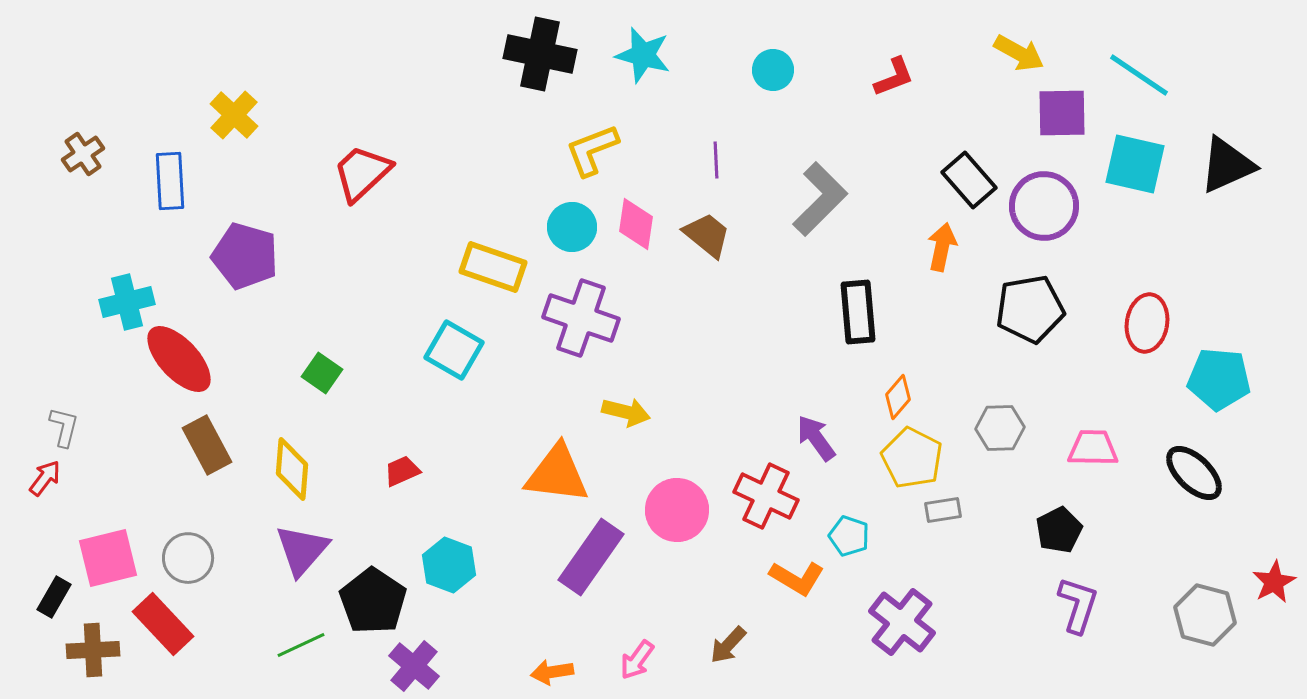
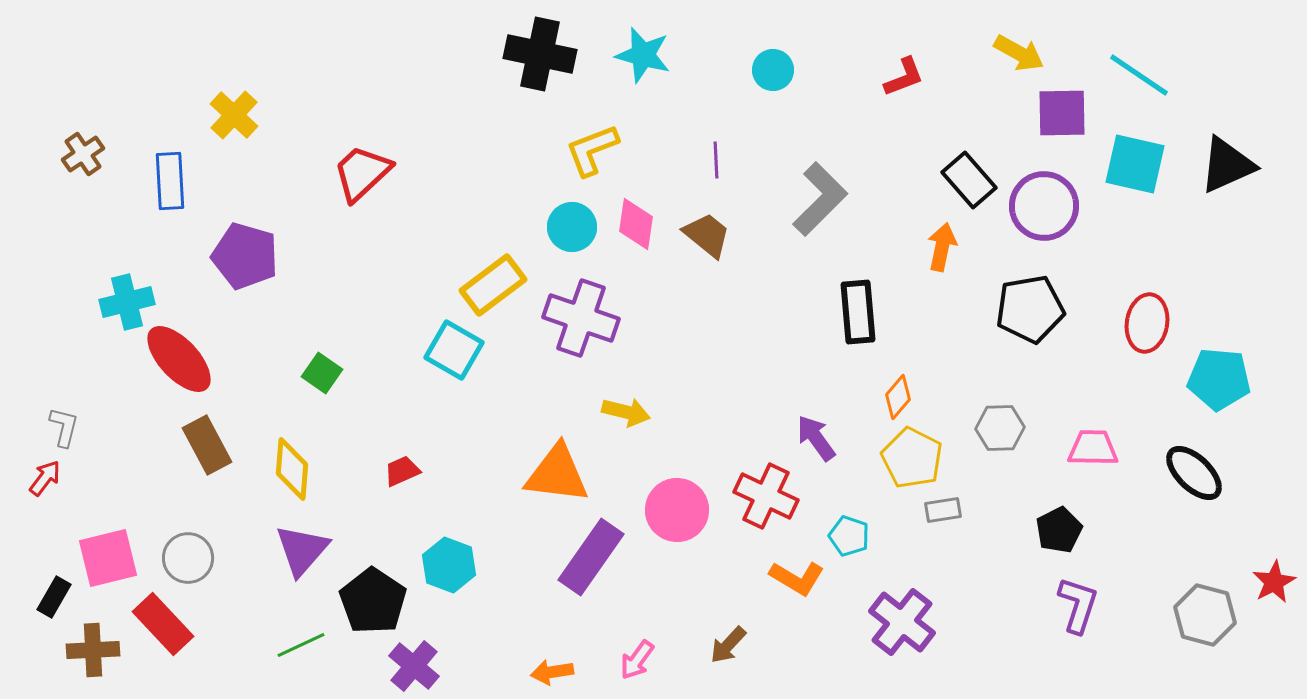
red L-shape at (894, 77): moved 10 px right
yellow rectangle at (493, 267): moved 18 px down; rotated 56 degrees counterclockwise
